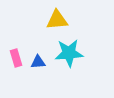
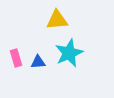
cyan star: rotated 20 degrees counterclockwise
